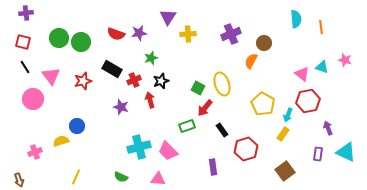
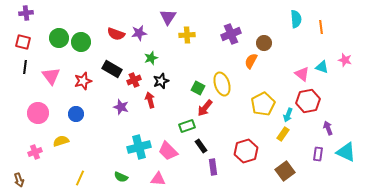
yellow cross at (188, 34): moved 1 px left, 1 px down
black line at (25, 67): rotated 40 degrees clockwise
pink circle at (33, 99): moved 5 px right, 14 px down
yellow pentagon at (263, 104): rotated 15 degrees clockwise
blue circle at (77, 126): moved 1 px left, 12 px up
black rectangle at (222, 130): moved 21 px left, 16 px down
red hexagon at (246, 149): moved 2 px down
yellow line at (76, 177): moved 4 px right, 1 px down
